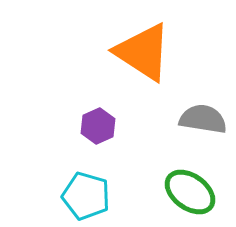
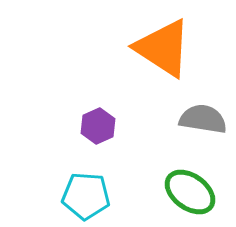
orange triangle: moved 20 px right, 4 px up
cyan pentagon: rotated 12 degrees counterclockwise
